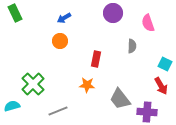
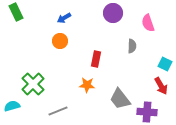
green rectangle: moved 1 px right, 1 px up
